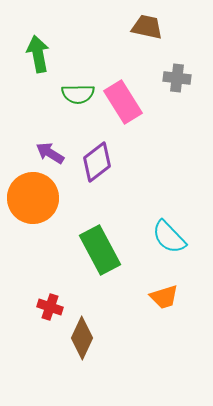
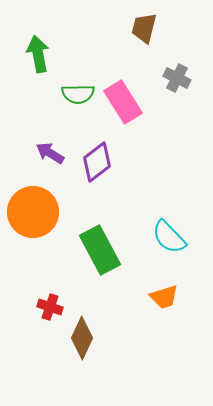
brown trapezoid: moved 3 px left, 1 px down; rotated 88 degrees counterclockwise
gray cross: rotated 20 degrees clockwise
orange circle: moved 14 px down
